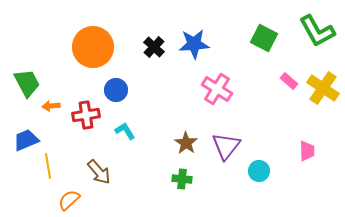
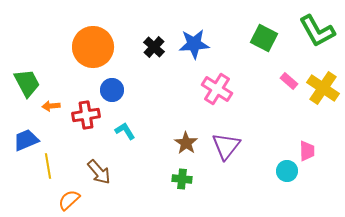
blue circle: moved 4 px left
cyan circle: moved 28 px right
